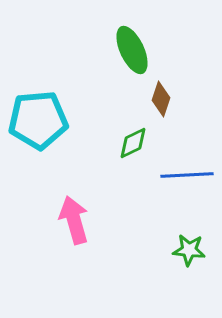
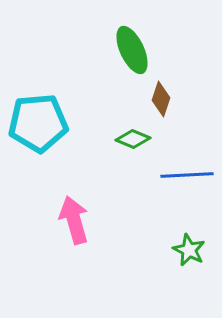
cyan pentagon: moved 3 px down
green diamond: moved 4 px up; rotated 48 degrees clockwise
green star: rotated 20 degrees clockwise
